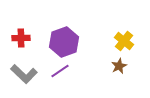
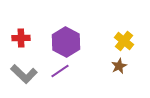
purple hexagon: moved 2 px right; rotated 12 degrees counterclockwise
